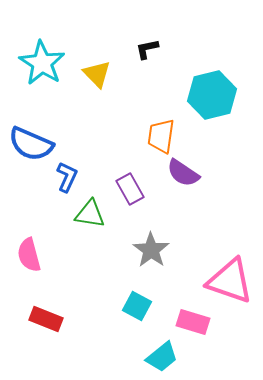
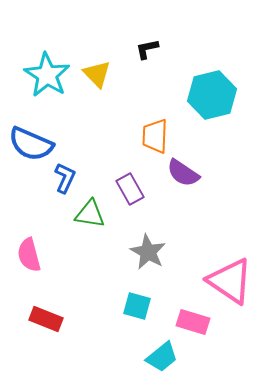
cyan star: moved 5 px right, 12 px down
orange trapezoid: moved 6 px left; rotated 6 degrees counterclockwise
blue L-shape: moved 2 px left, 1 px down
gray star: moved 3 px left, 2 px down; rotated 6 degrees counterclockwise
pink triangle: rotated 15 degrees clockwise
cyan square: rotated 12 degrees counterclockwise
